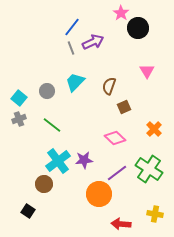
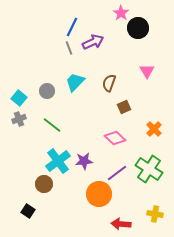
blue line: rotated 12 degrees counterclockwise
gray line: moved 2 px left
brown semicircle: moved 3 px up
purple star: moved 1 px down
